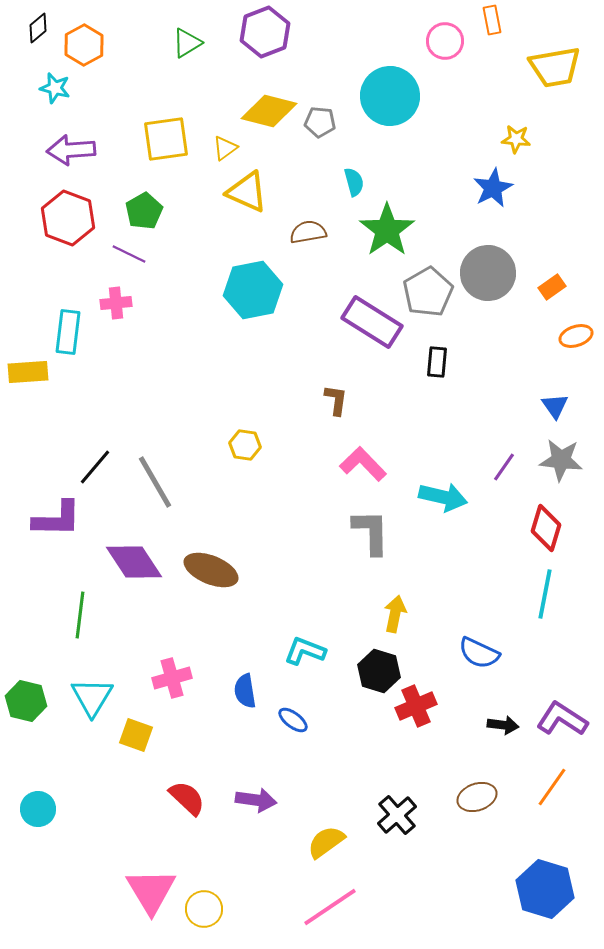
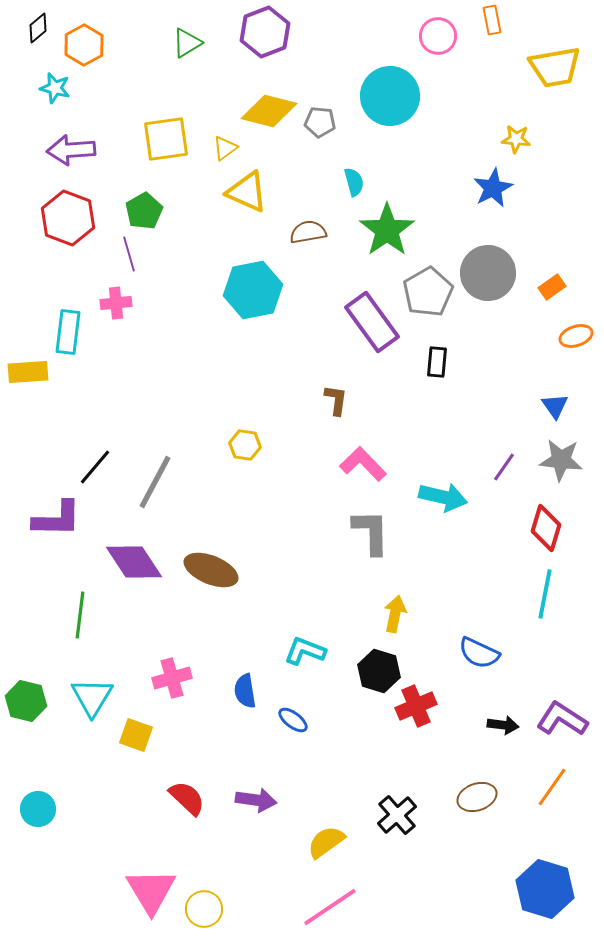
pink circle at (445, 41): moved 7 px left, 5 px up
purple line at (129, 254): rotated 48 degrees clockwise
purple rectangle at (372, 322): rotated 22 degrees clockwise
gray line at (155, 482): rotated 58 degrees clockwise
